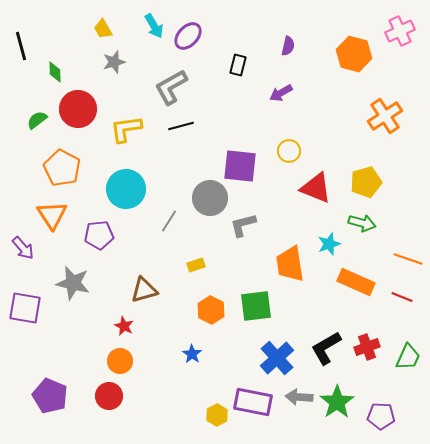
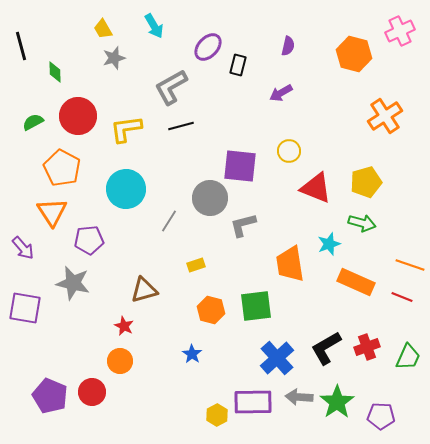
purple ellipse at (188, 36): moved 20 px right, 11 px down
gray star at (114, 62): moved 4 px up
red circle at (78, 109): moved 7 px down
green semicircle at (37, 120): moved 4 px left, 2 px down; rotated 10 degrees clockwise
orange triangle at (52, 215): moved 3 px up
purple pentagon at (99, 235): moved 10 px left, 5 px down
orange line at (408, 259): moved 2 px right, 6 px down
orange hexagon at (211, 310): rotated 12 degrees counterclockwise
red circle at (109, 396): moved 17 px left, 4 px up
purple rectangle at (253, 402): rotated 12 degrees counterclockwise
